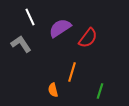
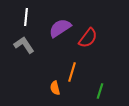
white line: moved 4 px left; rotated 30 degrees clockwise
gray L-shape: moved 3 px right, 1 px down
orange semicircle: moved 2 px right, 2 px up
